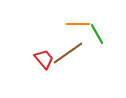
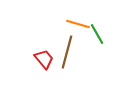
orange line: rotated 15 degrees clockwise
brown line: moved 1 px left, 1 px up; rotated 40 degrees counterclockwise
